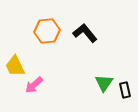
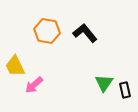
orange hexagon: rotated 15 degrees clockwise
